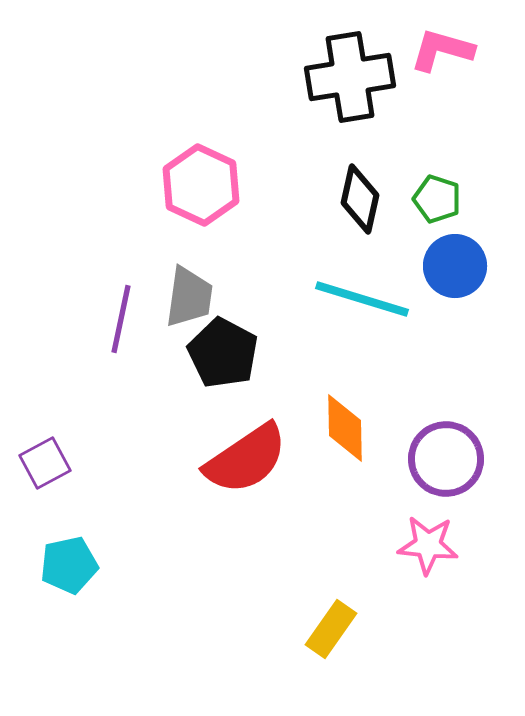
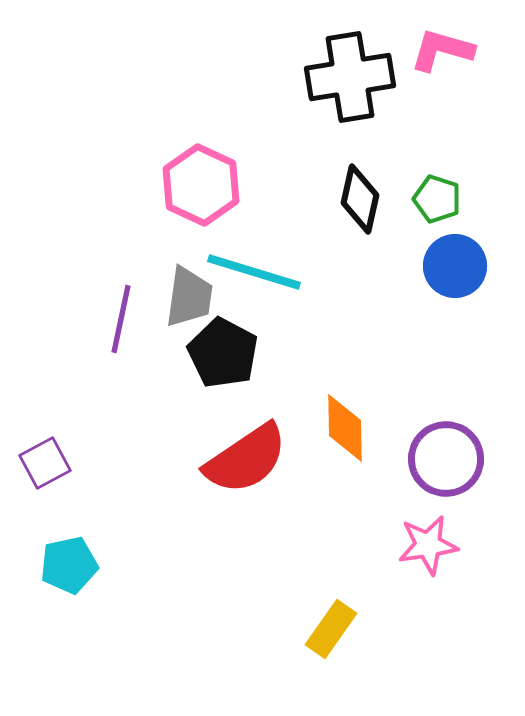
cyan line: moved 108 px left, 27 px up
pink star: rotated 14 degrees counterclockwise
